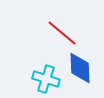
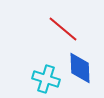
red line: moved 1 px right, 4 px up
